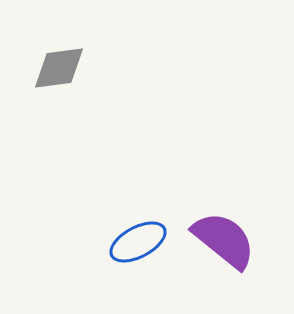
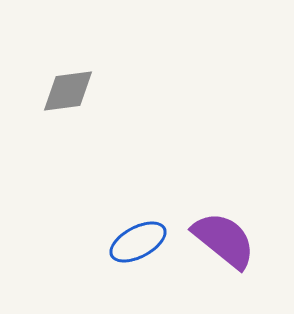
gray diamond: moved 9 px right, 23 px down
